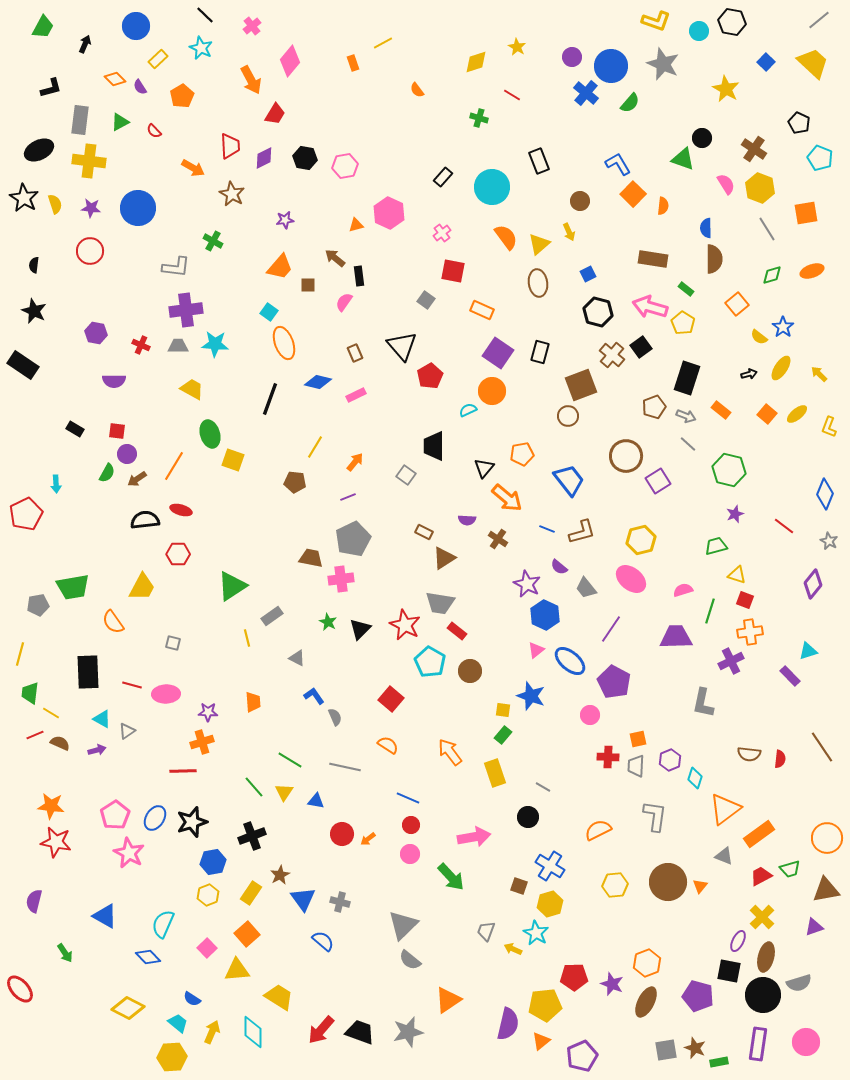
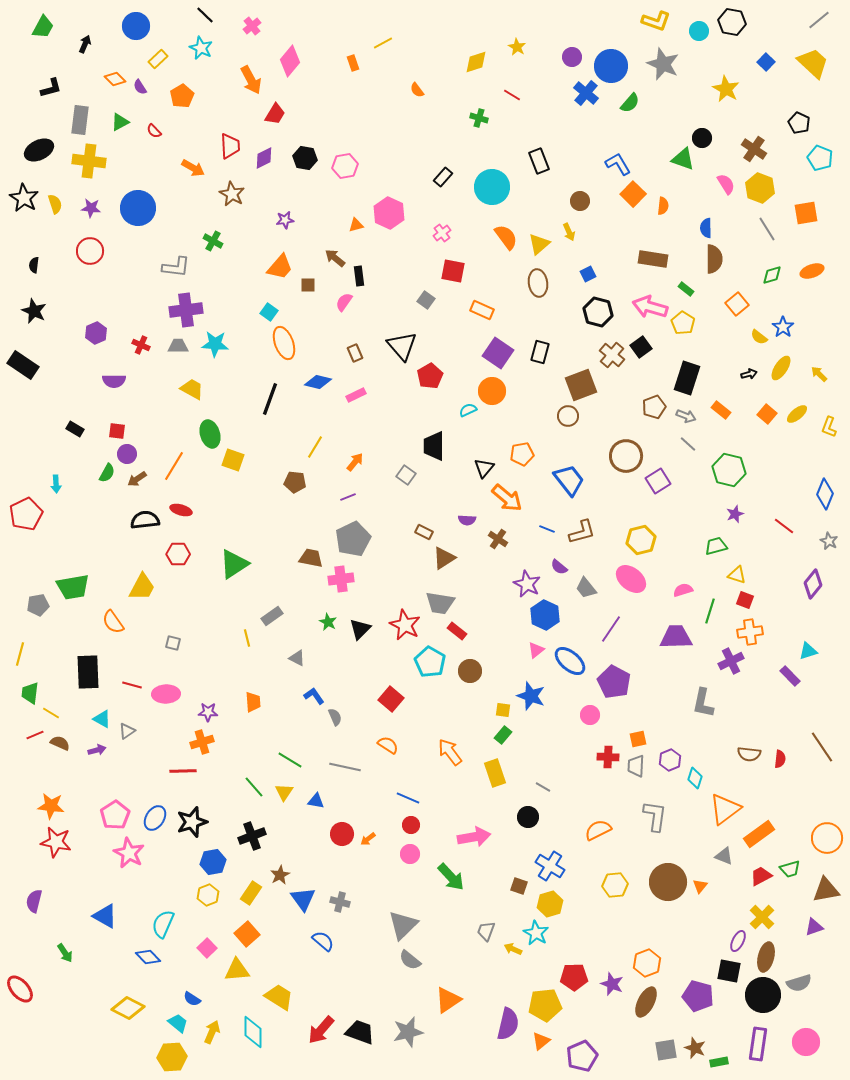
purple hexagon at (96, 333): rotated 25 degrees clockwise
green triangle at (232, 586): moved 2 px right, 22 px up
